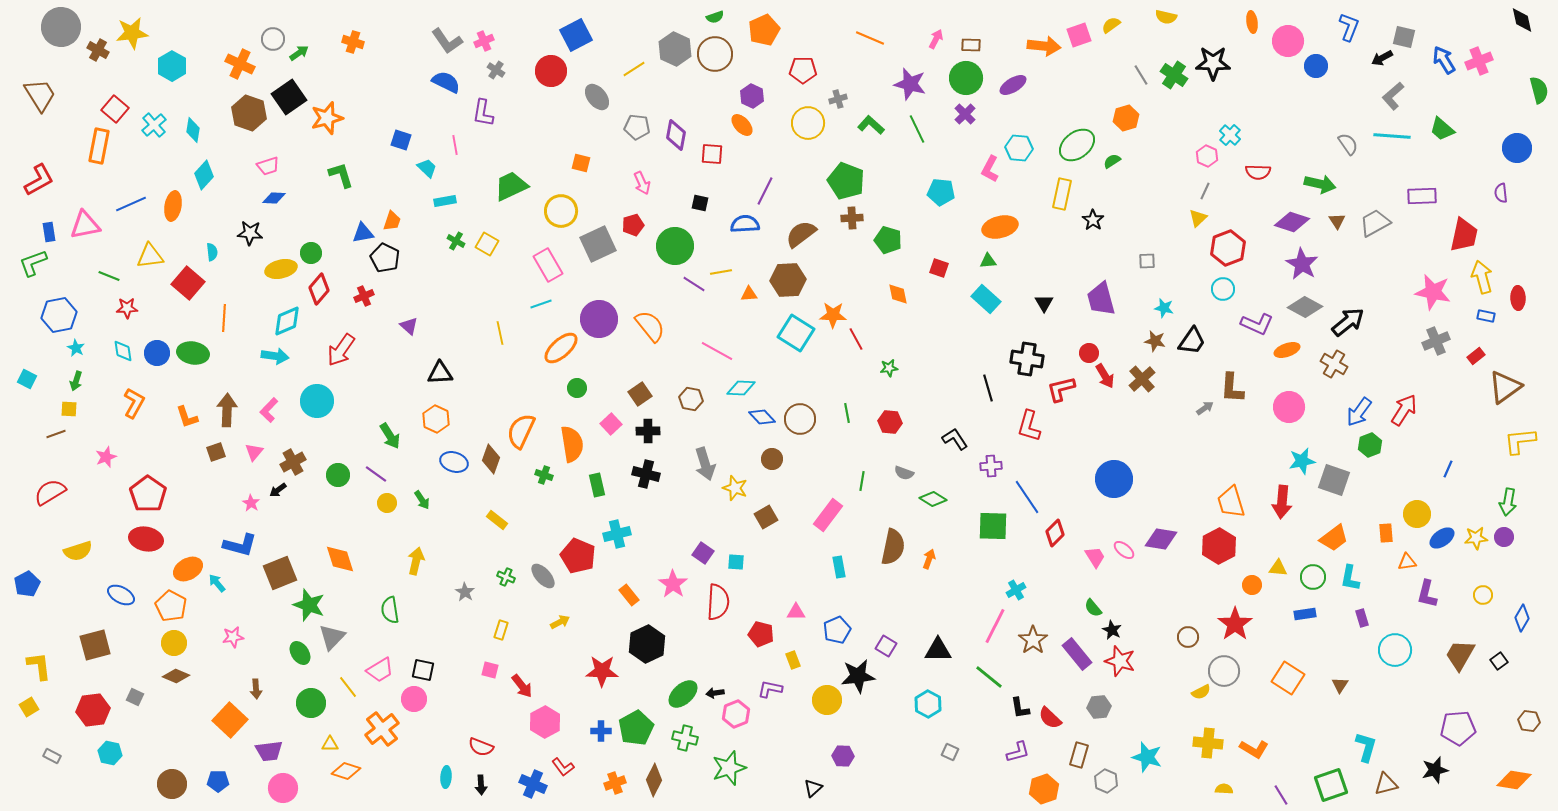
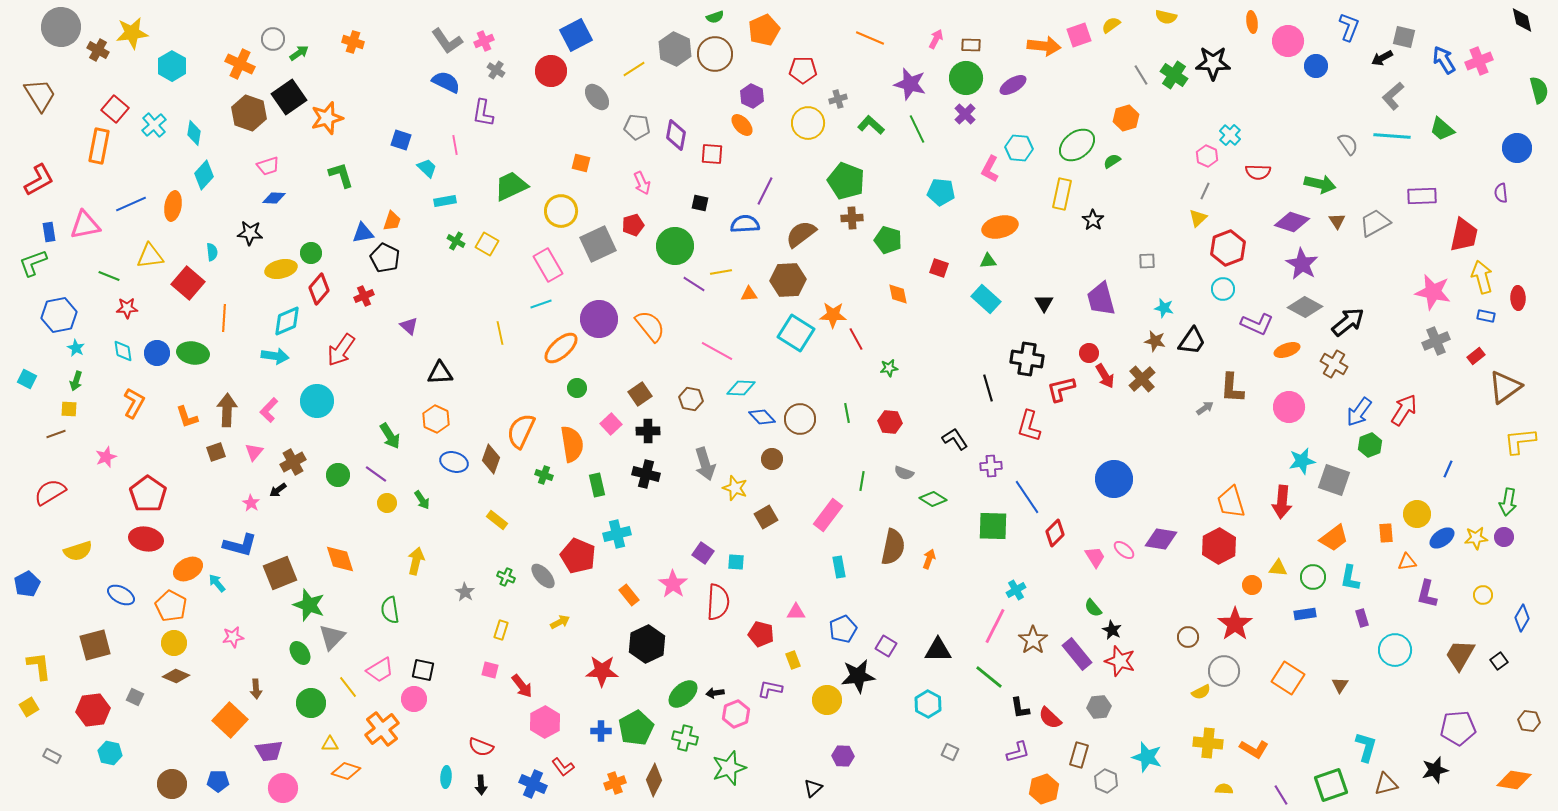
cyan diamond at (193, 130): moved 1 px right, 3 px down
blue pentagon at (837, 630): moved 6 px right, 1 px up
